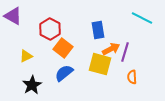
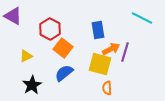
orange semicircle: moved 25 px left, 11 px down
